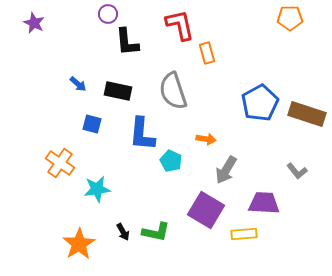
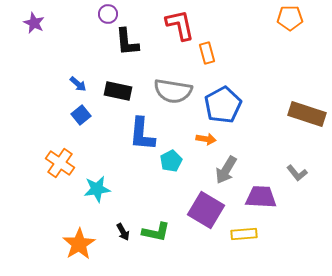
gray semicircle: rotated 63 degrees counterclockwise
blue pentagon: moved 37 px left, 2 px down
blue square: moved 11 px left, 9 px up; rotated 36 degrees clockwise
cyan pentagon: rotated 20 degrees clockwise
gray L-shape: moved 2 px down
purple trapezoid: moved 3 px left, 6 px up
